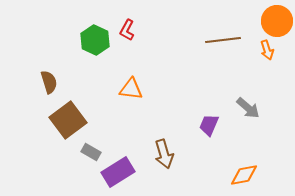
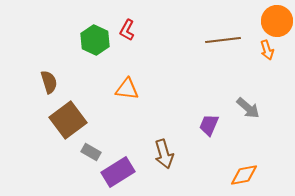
orange triangle: moved 4 px left
